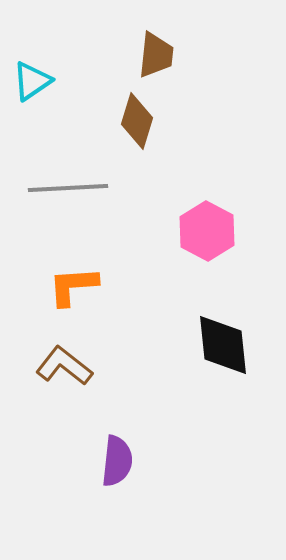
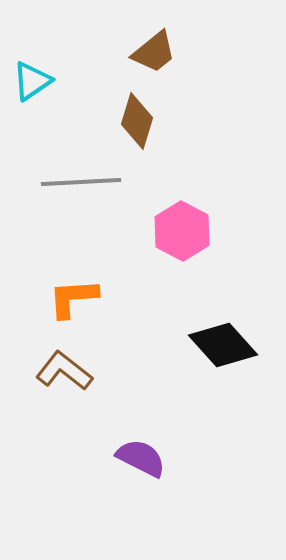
brown trapezoid: moved 2 px left, 3 px up; rotated 45 degrees clockwise
gray line: moved 13 px right, 6 px up
pink hexagon: moved 25 px left
orange L-shape: moved 12 px down
black diamond: rotated 36 degrees counterclockwise
brown L-shape: moved 5 px down
purple semicircle: moved 24 px right, 3 px up; rotated 69 degrees counterclockwise
